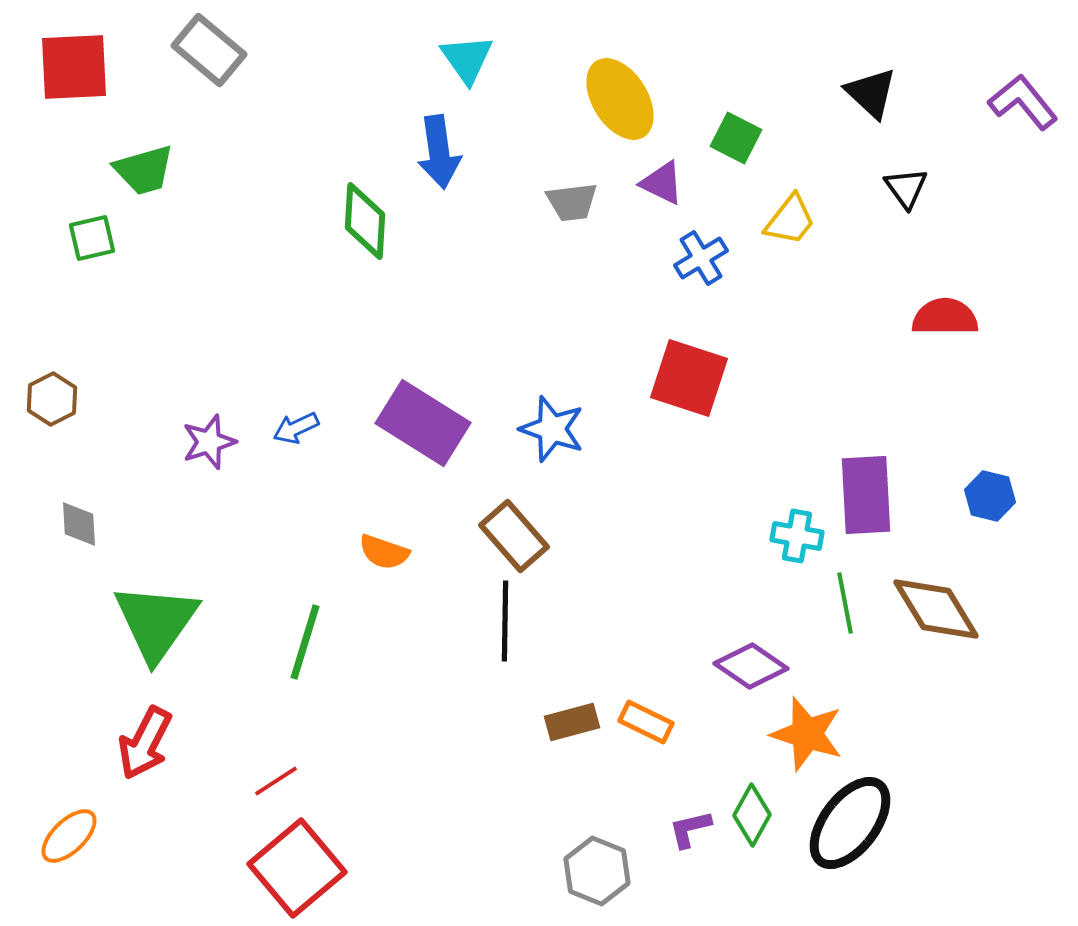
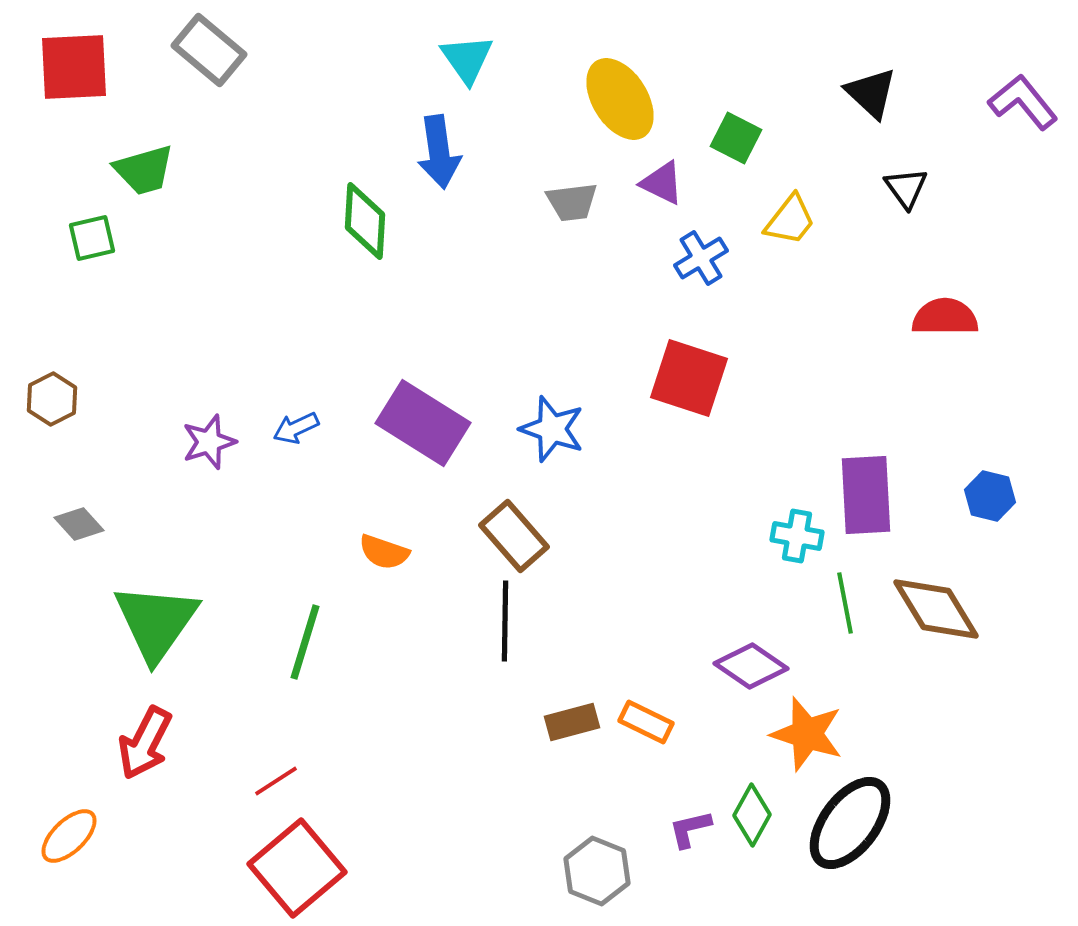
gray diamond at (79, 524): rotated 39 degrees counterclockwise
